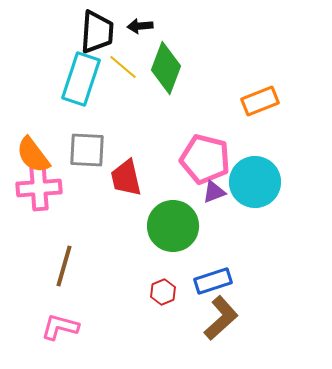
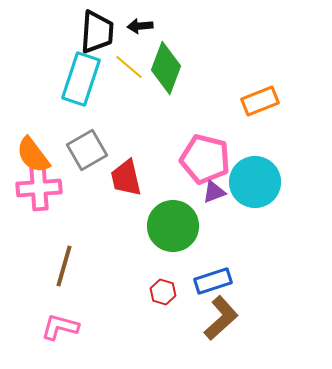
yellow line: moved 6 px right
gray square: rotated 33 degrees counterclockwise
red hexagon: rotated 20 degrees counterclockwise
